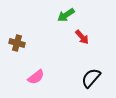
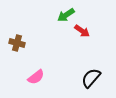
red arrow: moved 6 px up; rotated 14 degrees counterclockwise
